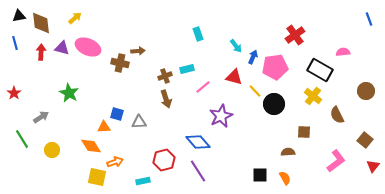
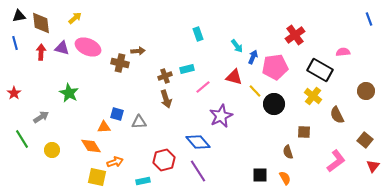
cyan arrow at (236, 46): moved 1 px right
brown semicircle at (288, 152): rotated 104 degrees counterclockwise
